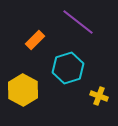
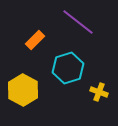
yellow cross: moved 4 px up
